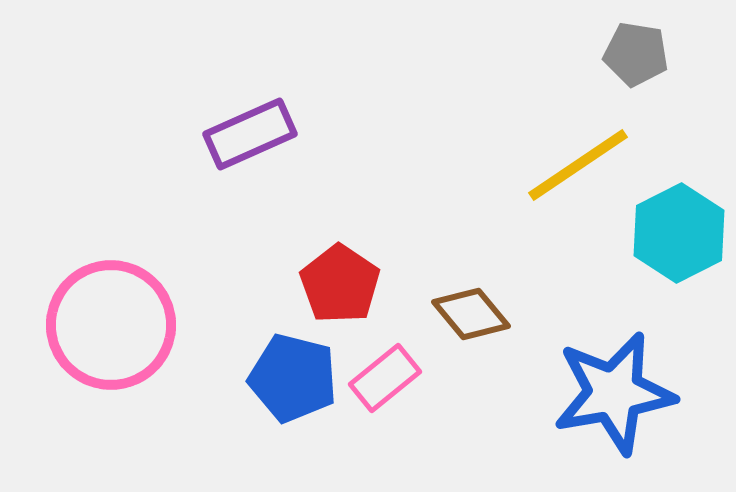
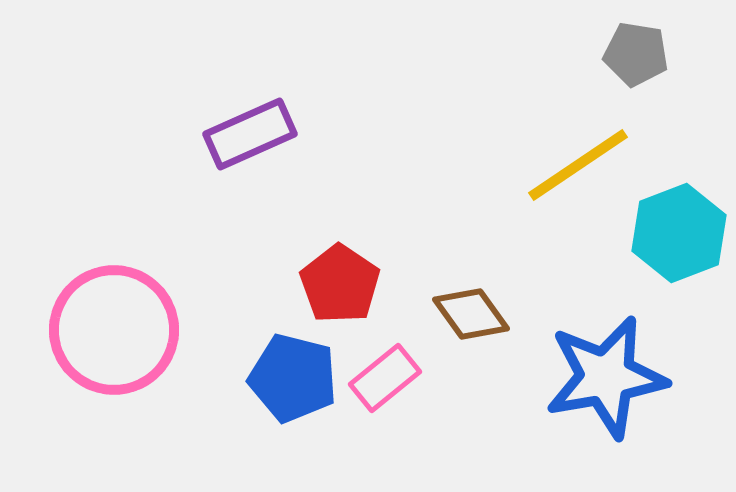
cyan hexagon: rotated 6 degrees clockwise
brown diamond: rotated 4 degrees clockwise
pink circle: moved 3 px right, 5 px down
blue star: moved 8 px left, 16 px up
